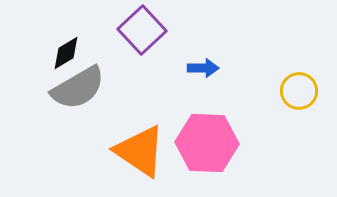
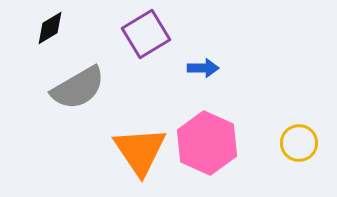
purple square: moved 4 px right, 4 px down; rotated 12 degrees clockwise
black diamond: moved 16 px left, 25 px up
yellow circle: moved 52 px down
pink hexagon: rotated 22 degrees clockwise
orange triangle: rotated 22 degrees clockwise
